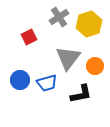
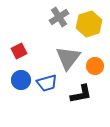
red square: moved 10 px left, 14 px down
blue circle: moved 1 px right
